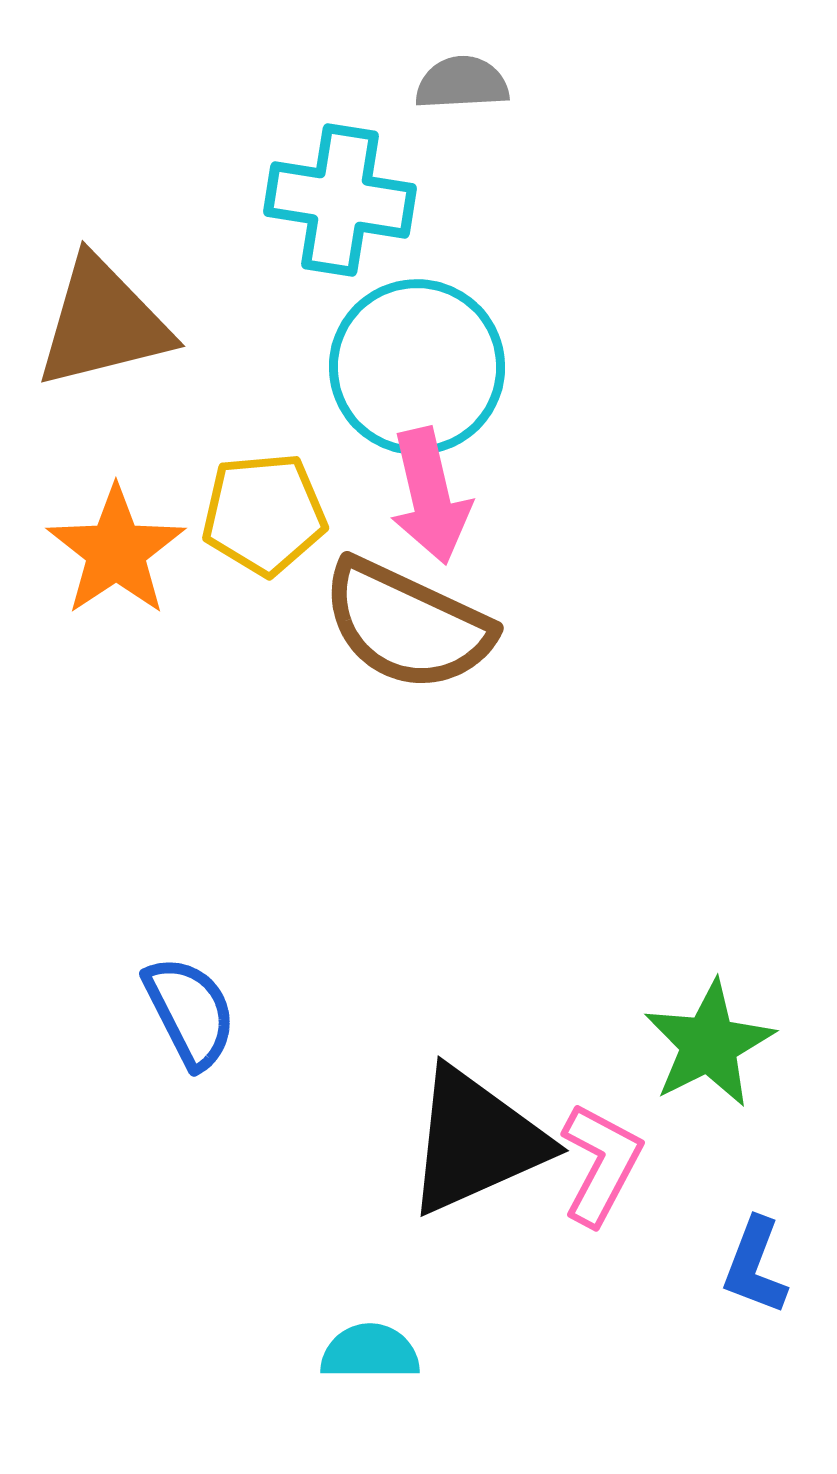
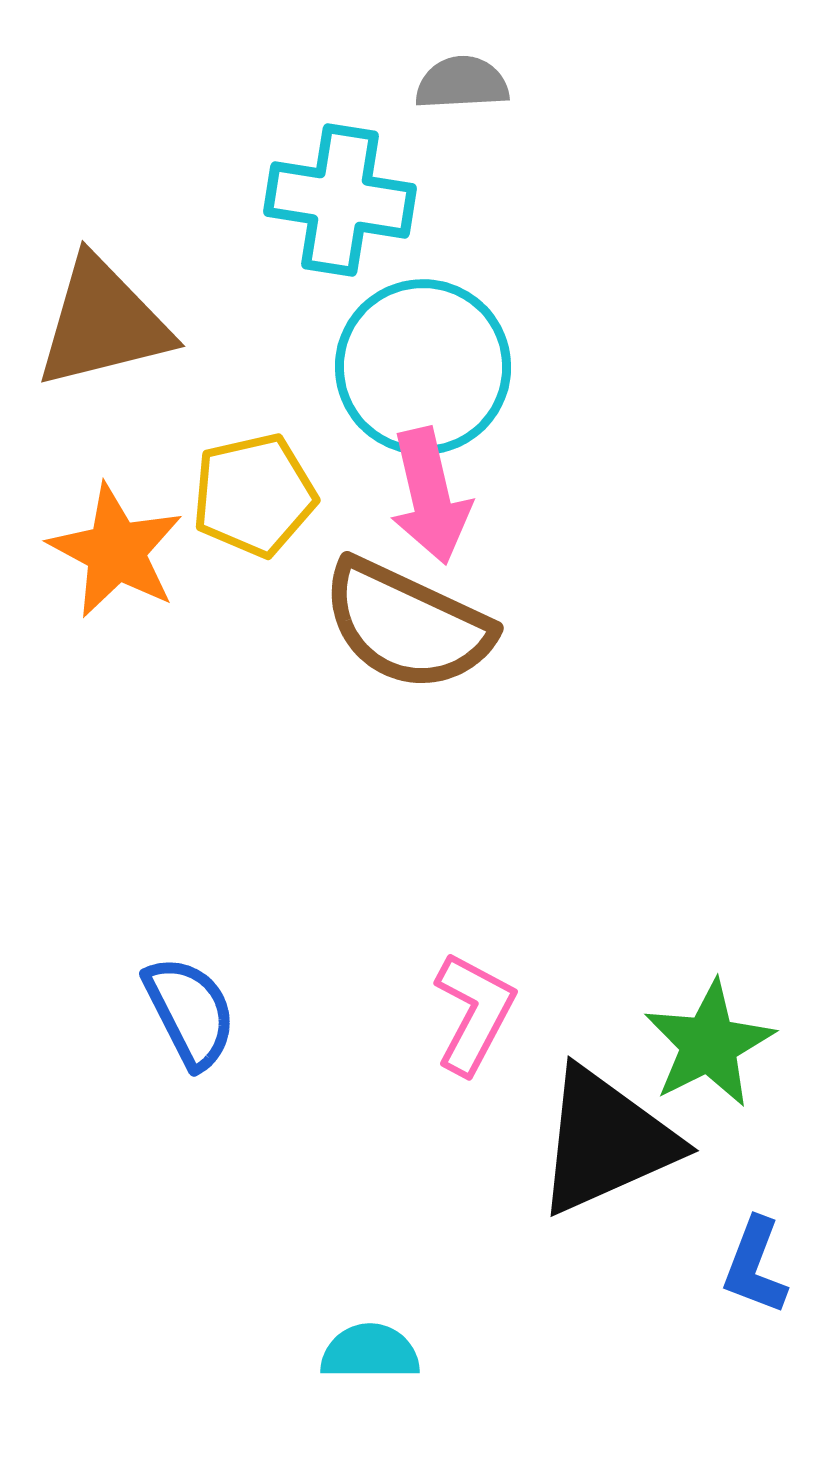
cyan circle: moved 6 px right
yellow pentagon: moved 10 px left, 19 px up; rotated 8 degrees counterclockwise
orange star: rotated 10 degrees counterclockwise
black triangle: moved 130 px right
pink L-shape: moved 127 px left, 151 px up
